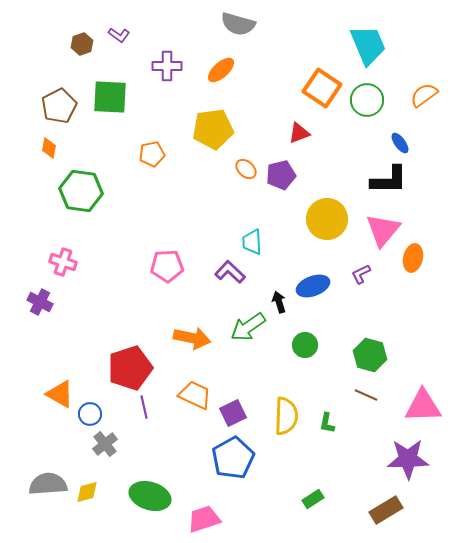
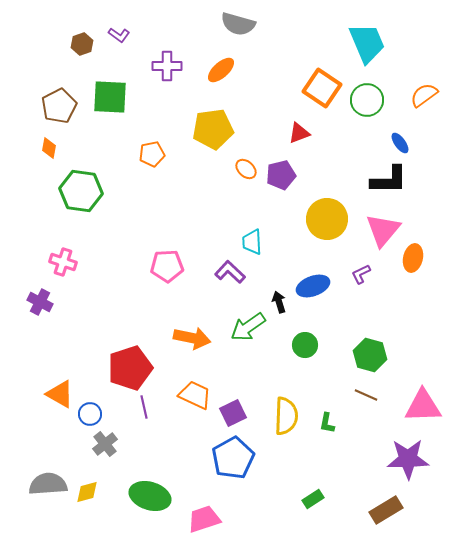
cyan trapezoid at (368, 45): moved 1 px left, 2 px up
